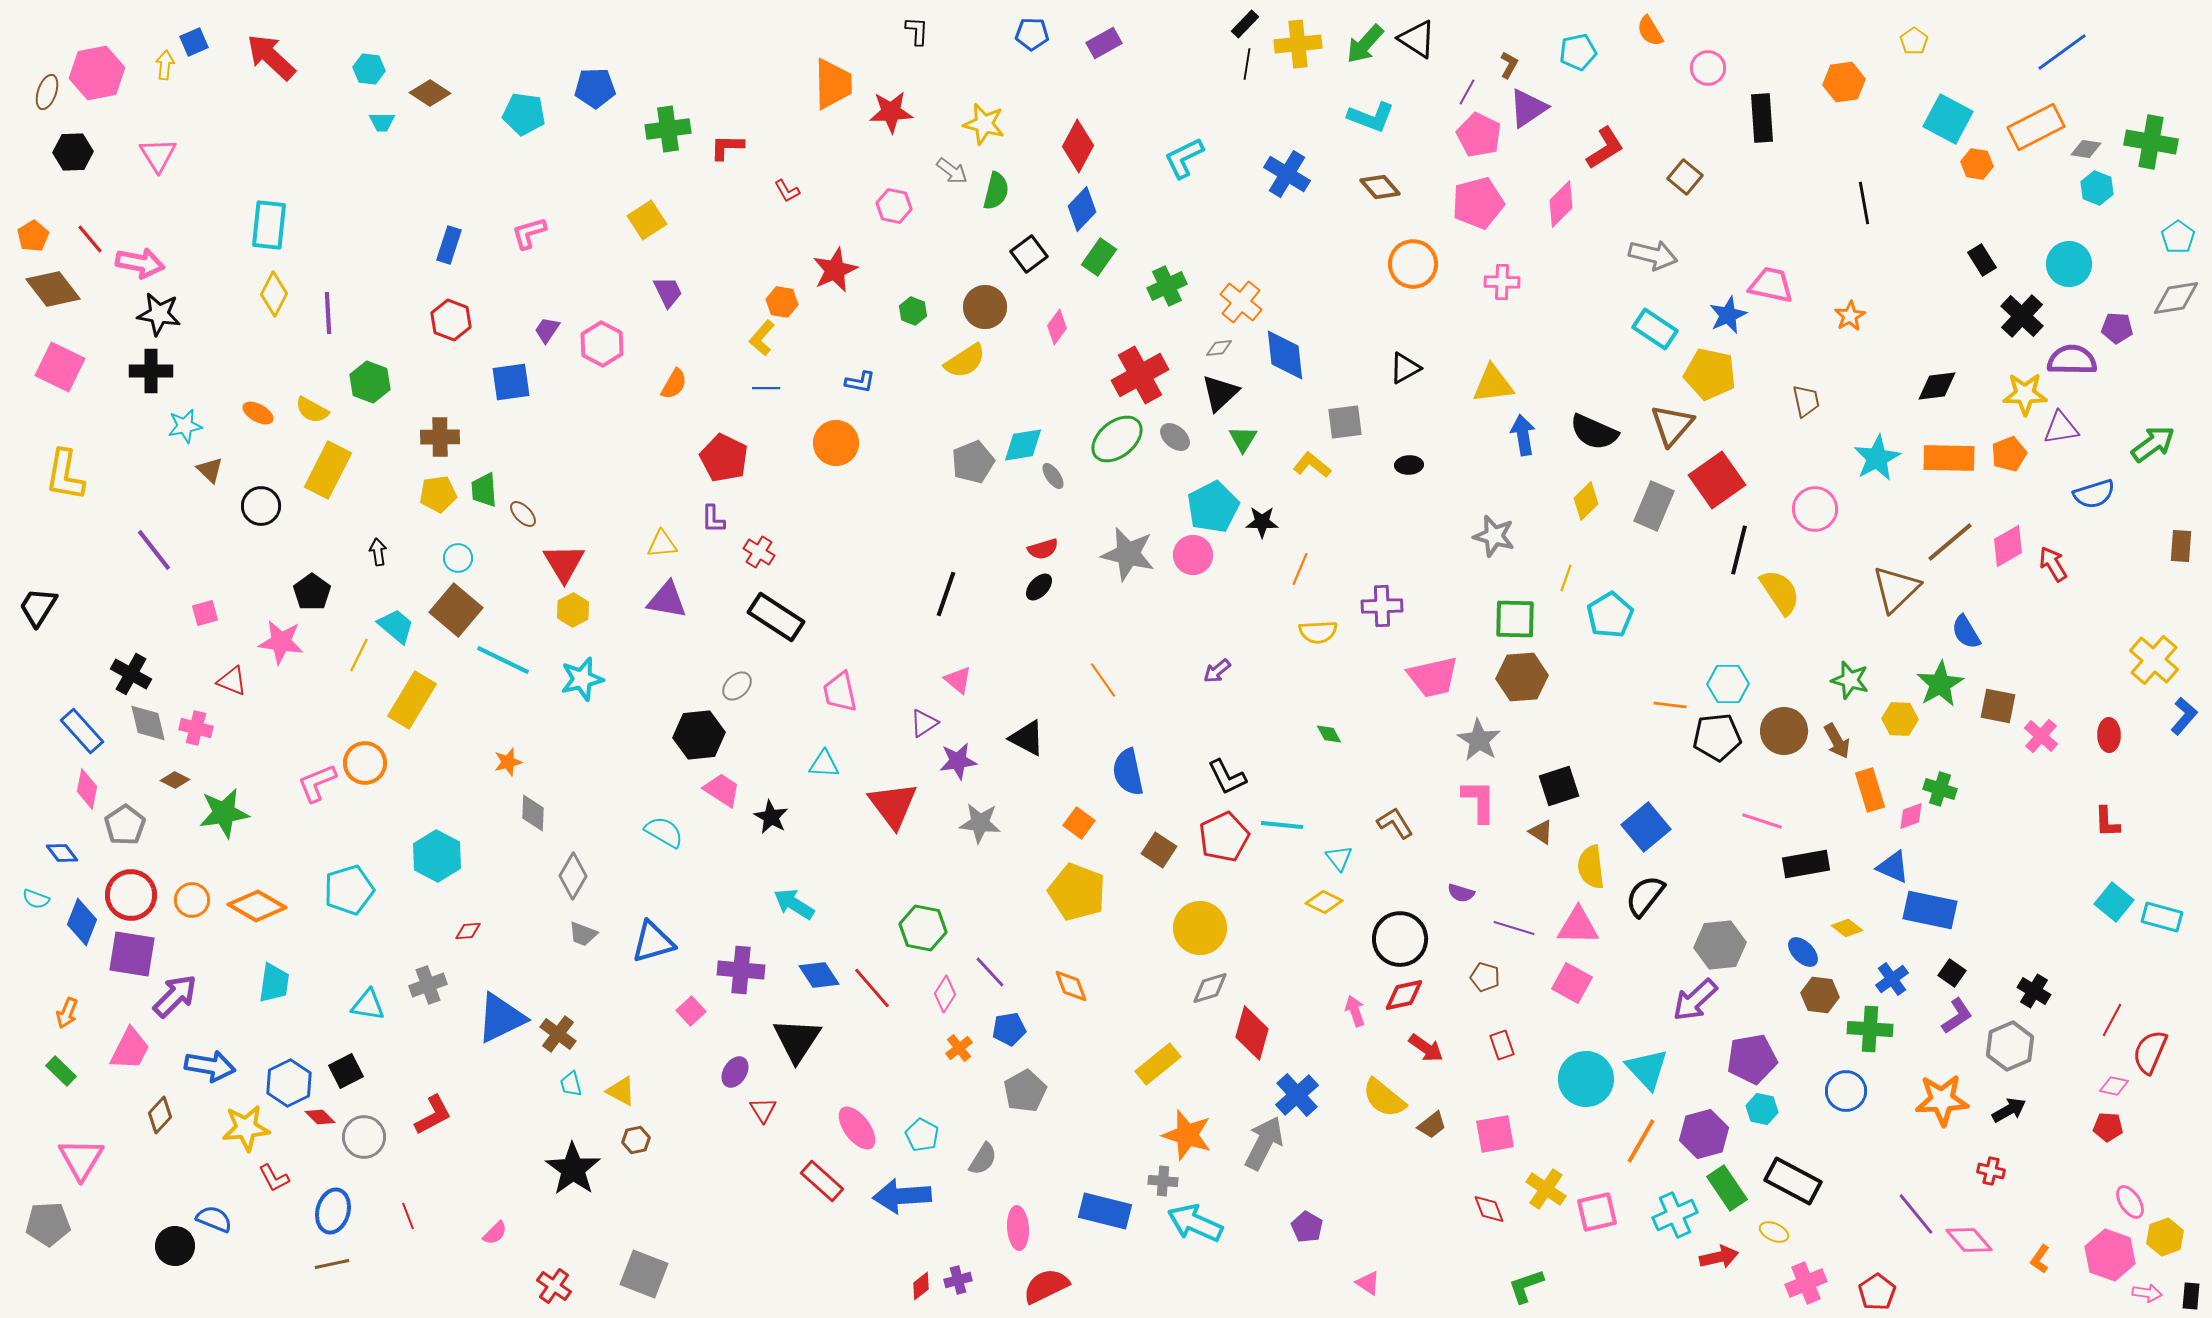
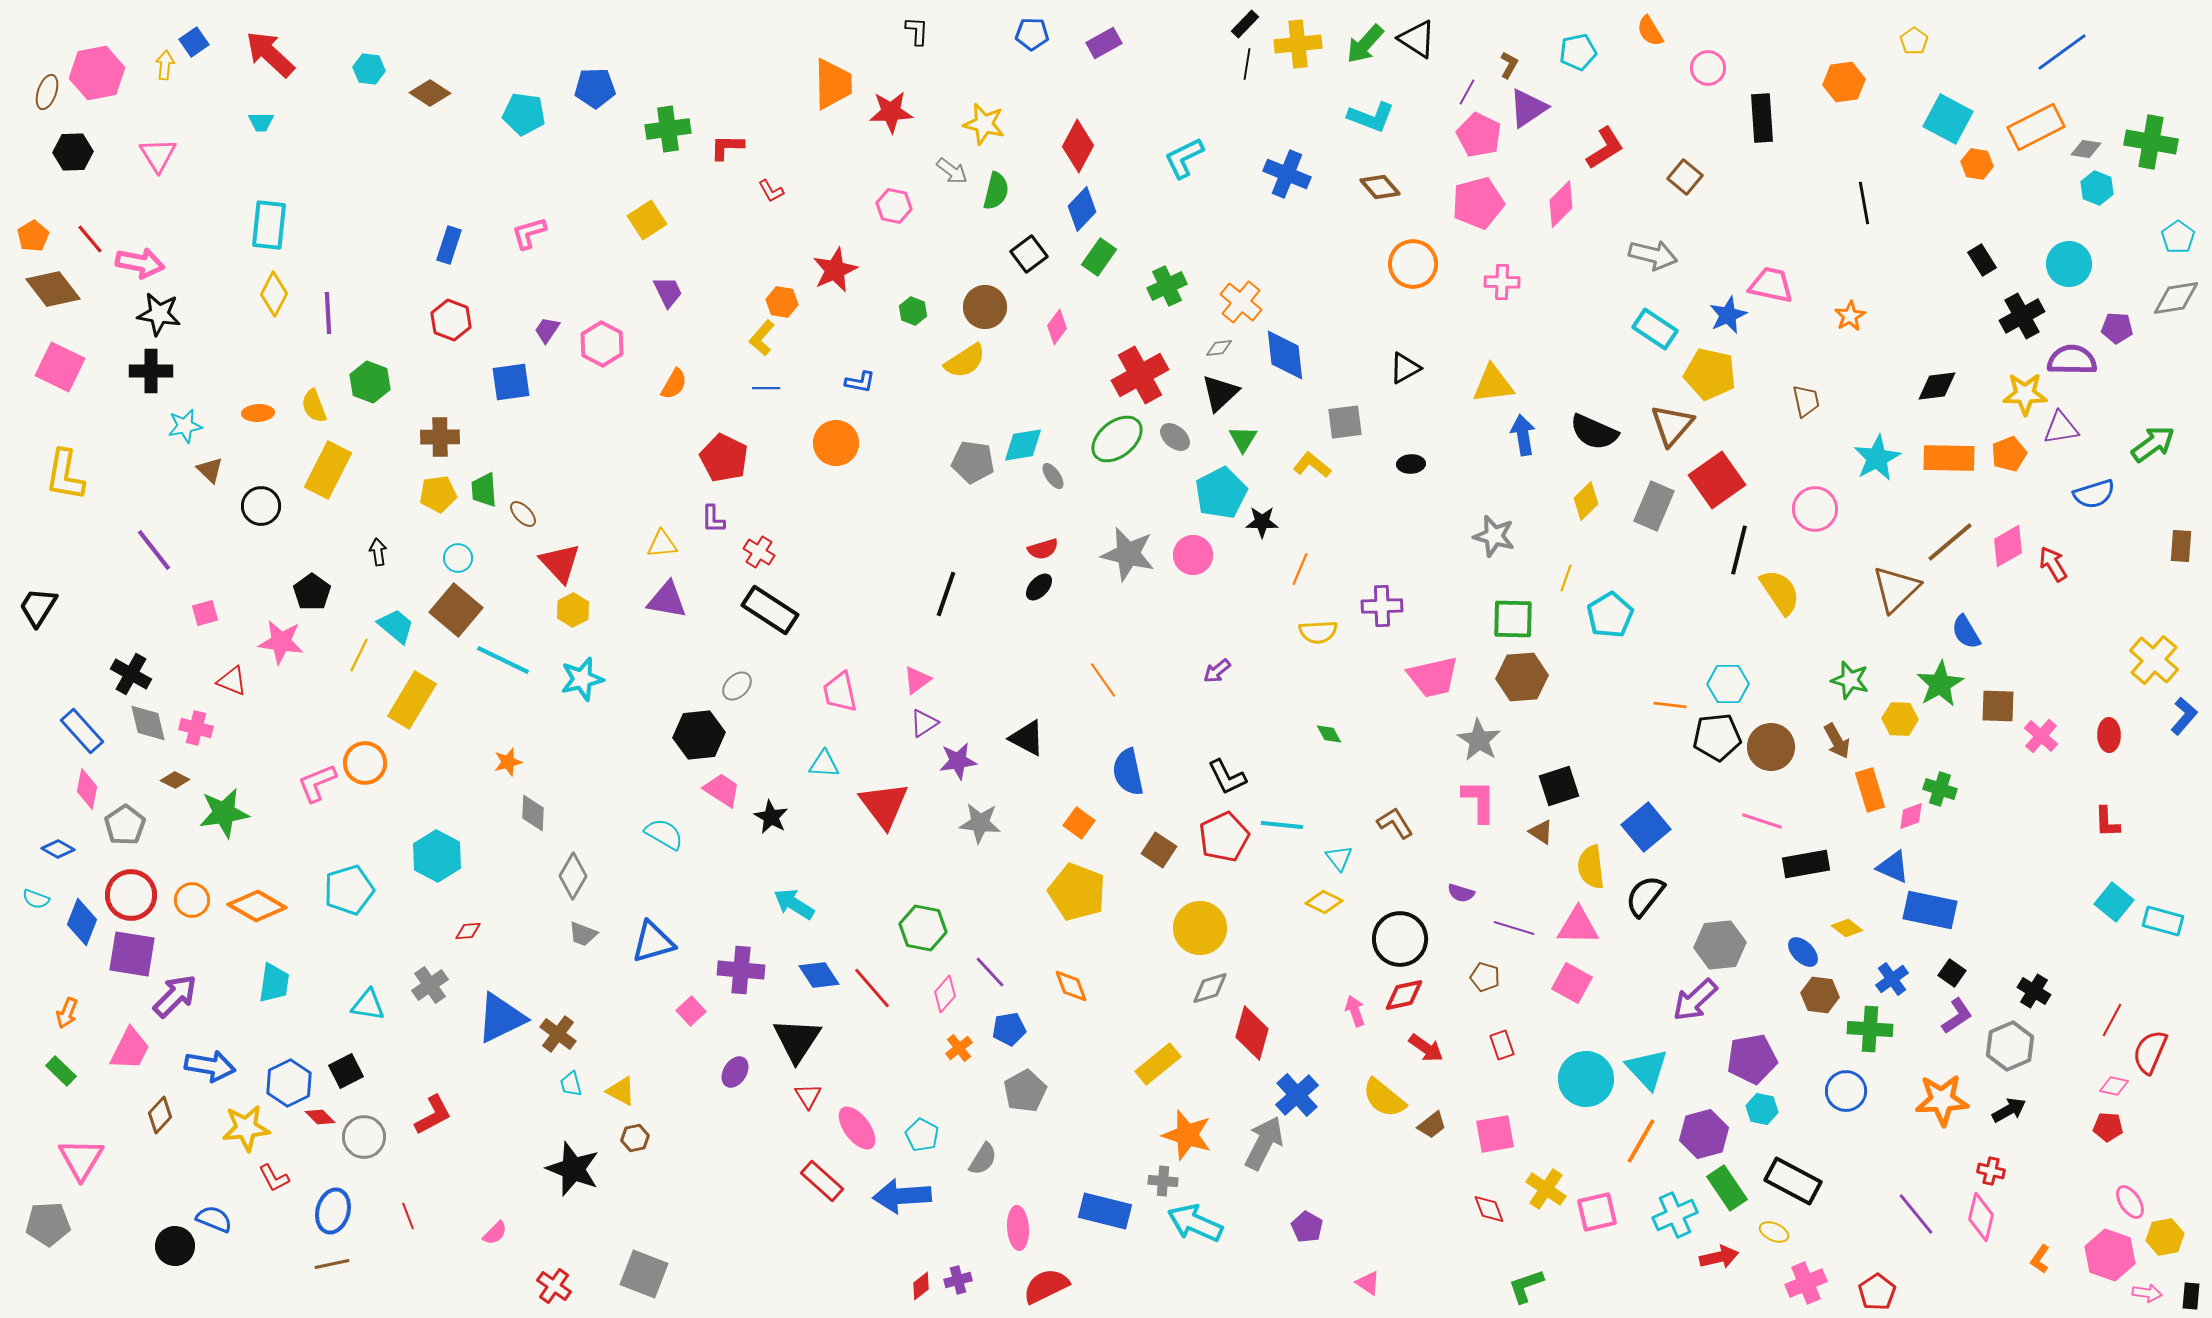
blue square at (194, 42): rotated 12 degrees counterclockwise
red arrow at (271, 57): moved 1 px left, 3 px up
cyan trapezoid at (382, 122): moved 121 px left
blue cross at (1287, 174): rotated 9 degrees counterclockwise
red L-shape at (787, 191): moved 16 px left
black cross at (2022, 316): rotated 18 degrees clockwise
yellow semicircle at (312, 410): moved 2 px right, 4 px up; rotated 40 degrees clockwise
orange ellipse at (258, 413): rotated 32 degrees counterclockwise
gray pentagon at (973, 462): rotated 30 degrees clockwise
black ellipse at (1409, 465): moved 2 px right, 1 px up
cyan pentagon at (1213, 507): moved 8 px right, 14 px up
red triangle at (564, 563): moved 4 px left; rotated 12 degrees counterclockwise
black rectangle at (776, 617): moved 6 px left, 7 px up
green square at (1515, 619): moved 2 px left
pink triangle at (958, 680): moved 41 px left; rotated 44 degrees clockwise
brown square at (1998, 706): rotated 9 degrees counterclockwise
brown circle at (1784, 731): moved 13 px left, 16 px down
red triangle at (893, 805): moved 9 px left
cyan semicircle at (664, 832): moved 2 px down
blue diamond at (62, 853): moved 4 px left, 4 px up; rotated 24 degrees counterclockwise
cyan rectangle at (2162, 917): moved 1 px right, 4 px down
gray cross at (428, 985): moved 2 px right; rotated 15 degrees counterclockwise
pink diamond at (945, 994): rotated 9 degrees clockwise
red triangle at (763, 1110): moved 45 px right, 14 px up
brown hexagon at (636, 1140): moved 1 px left, 2 px up
black star at (573, 1169): rotated 14 degrees counterclockwise
yellow hexagon at (2165, 1237): rotated 9 degrees clockwise
pink diamond at (1969, 1240): moved 12 px right, 23 px up; rotated 54 degrees clockwise
